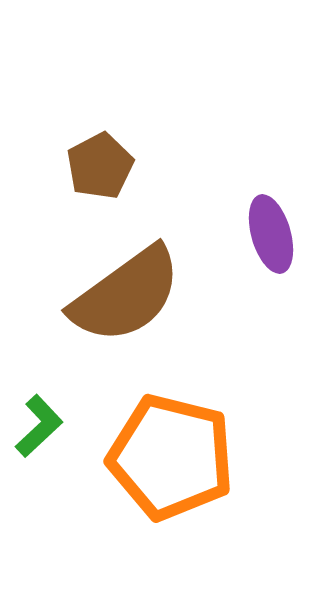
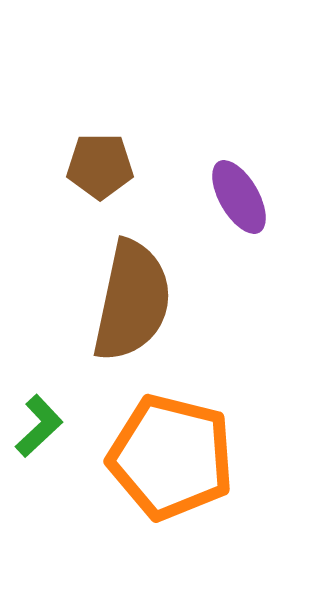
brown pentagon: rotated 28 degrees clockwise
purple ellipse: moved 32 px left, 37 px up; rotated 14 degrees counterclockwise
brown semicircle: moved 6 px right, 6 px down; rotated 42 degrees counterclockwise
